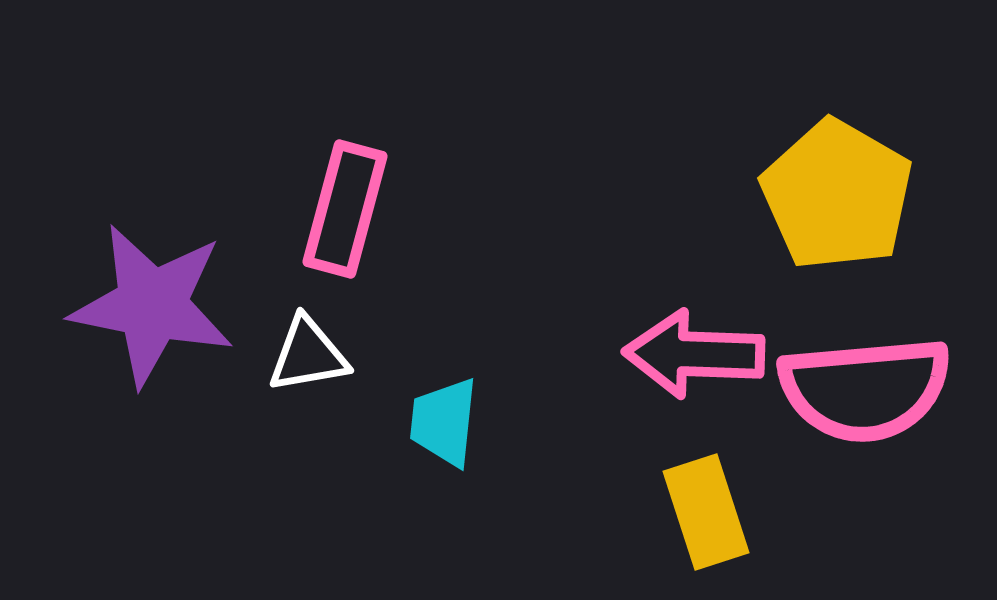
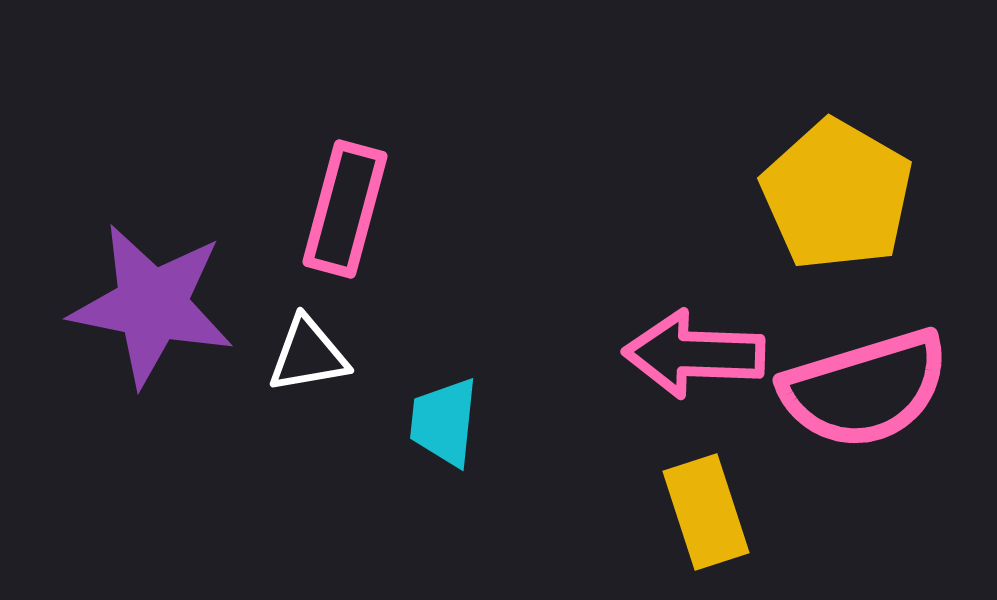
pink semicircle: rotated 12 degrees counterclockwise
